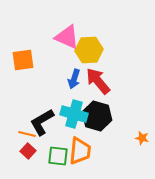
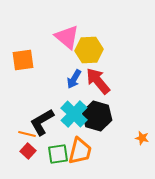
pink triangle: rotated 16 degrees clockwise
blue arrow: rotated 12 degrees clockwise
cyan cross: rotated 28 degrees clockwise
orange trapezoid: rotated 8 degrees clockwise
green square: moved 2 px up; rotated 15 degrees counterclockwise
